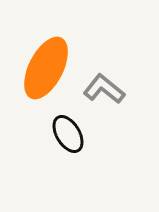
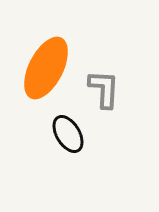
gray L-shape: rotated 54 degrees clockwise
